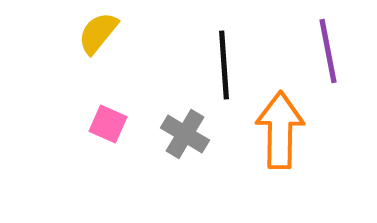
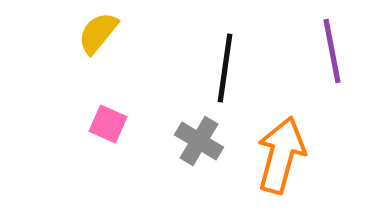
purple line: moved 4 px right
black line: moved 1 px right, 3 px down; rotated 12 degrees clockwise
orange arrow: moved 1 px right, 25 px down; rotated 14 degrees clockwise
gray cross: moved 14 px right, 7 px down
